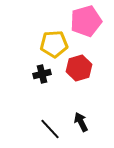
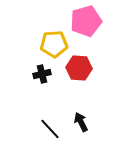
red hexagon: rotated 20 degrees clockwise
